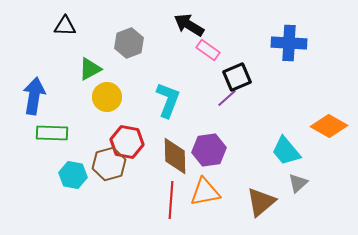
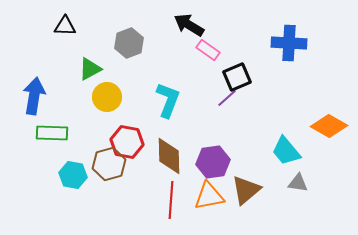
purple hexagon: moved 4 px right, 12 px down
brown diamond: moved 6 px left
gray triangle: rotated 50 degrees clockwise
orange triangle: moved 4 px right, 4 px down
brown triangle: moved 15 px left, 12 px up
